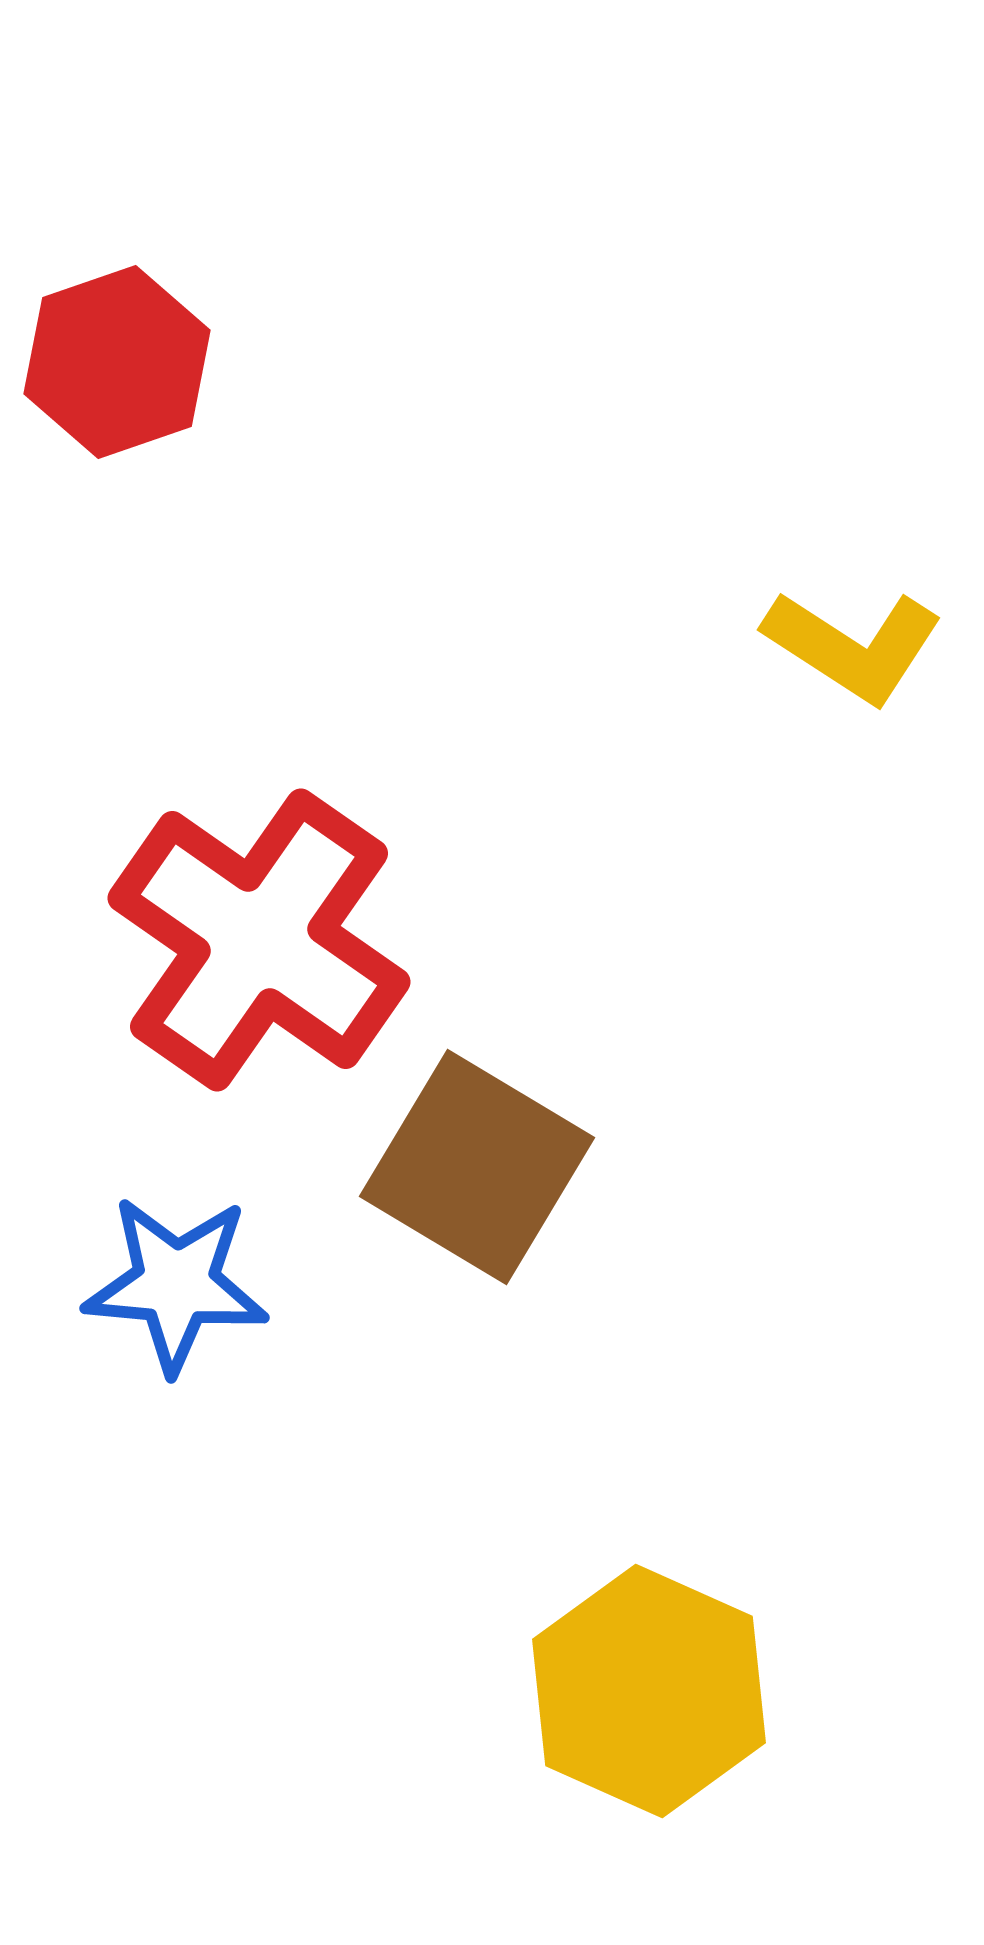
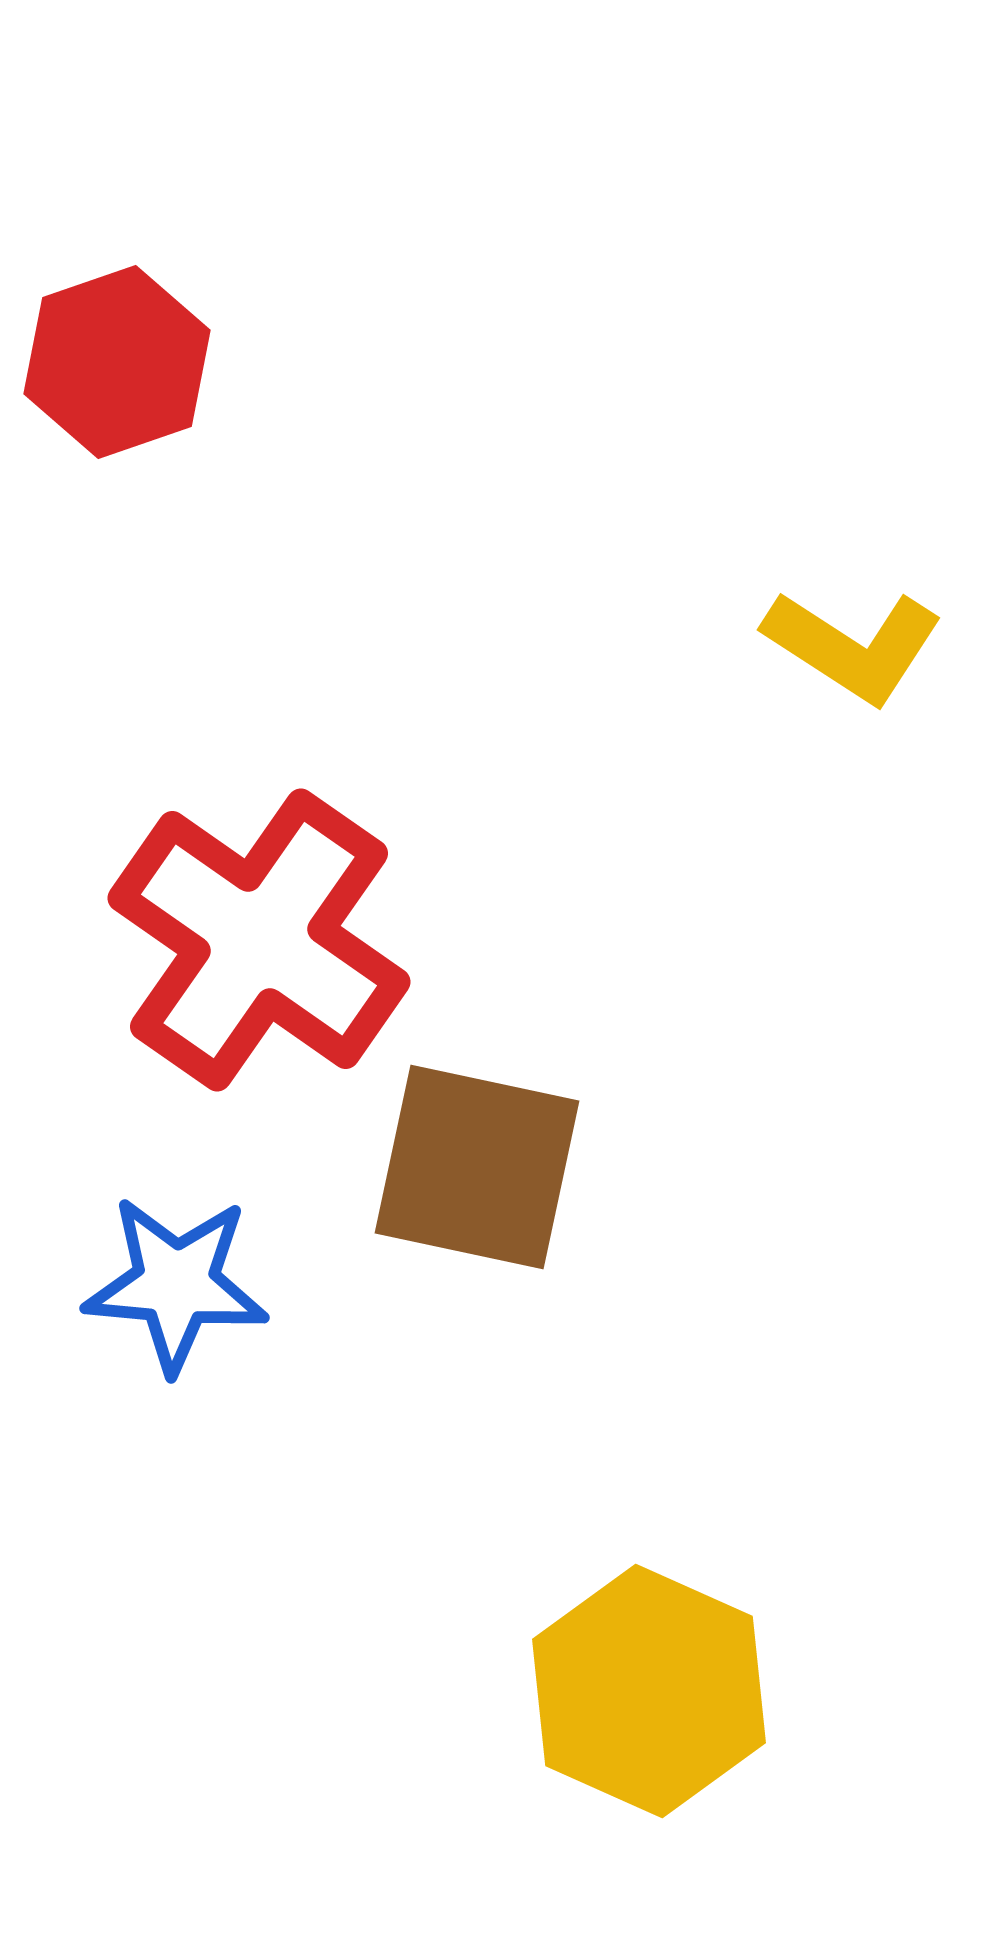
brown square: rotated 19 degrees counterclockwise
